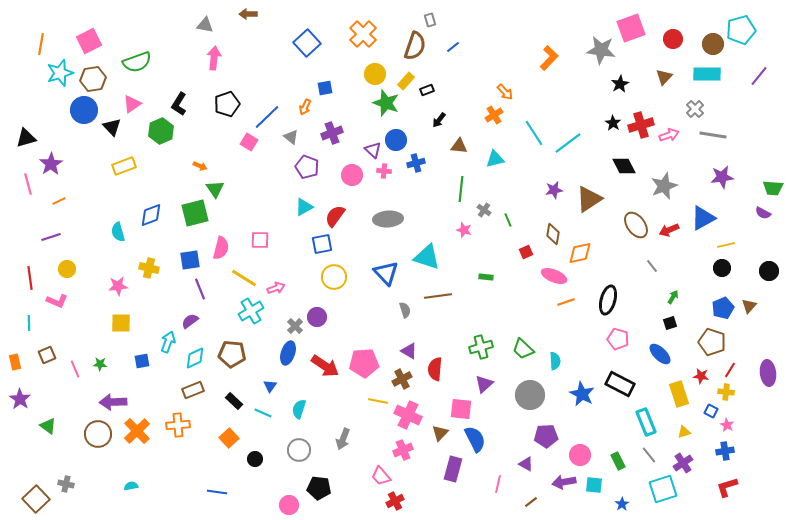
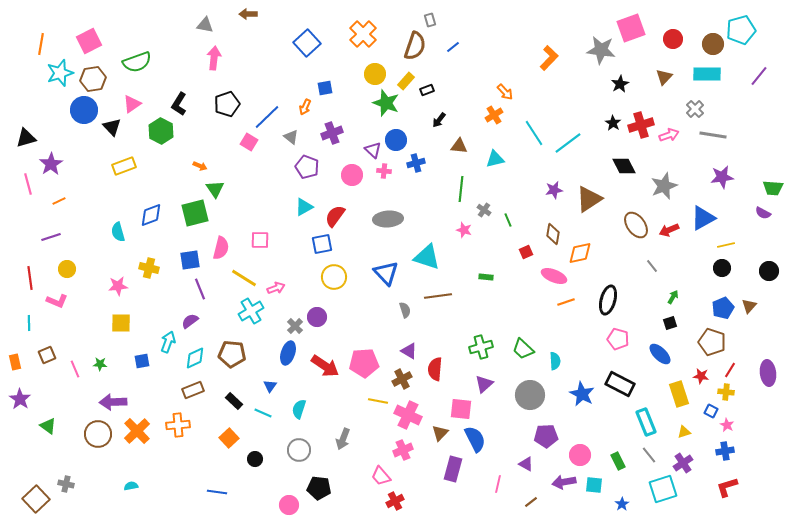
green hexagon at (161, 131): rotated 10 degrees counterclockwise
